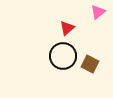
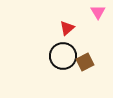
pink triangle: rotated 21 degrees counterclockwise
brown square: moved 5 px left, 2 px up; rotated 36 degrees clockwise
